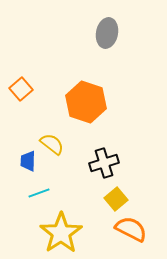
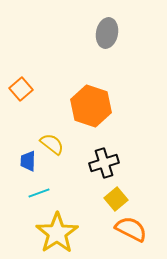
orange hexagon: moved 5 px right, 4 px down
yellow star: moved 4 px left
